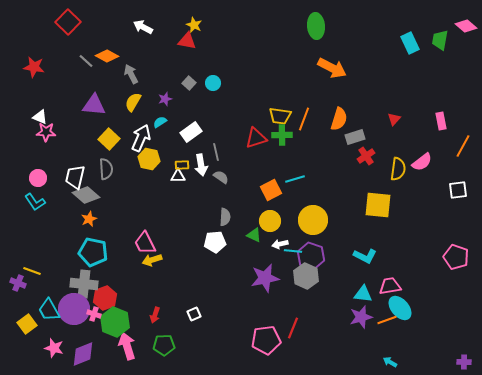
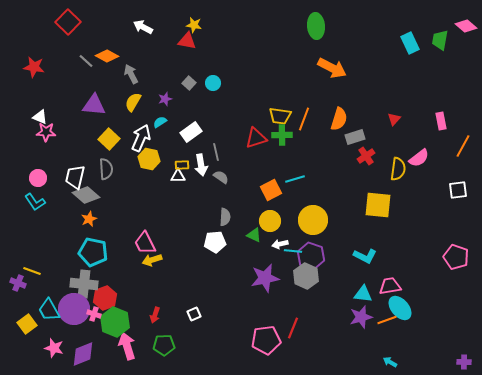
yellow star at (194, 25): rotated 14 degrees counterclockwise
pink semicircle at (422, 162): moved 3 px left, 4 px up
